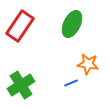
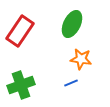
red rectangle: moved 5 px down
orange star: moved 7 px left, 5 px up
green cross: rotated 12 degrees clockwise
